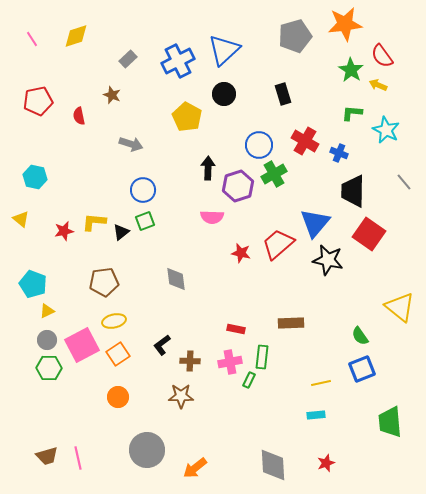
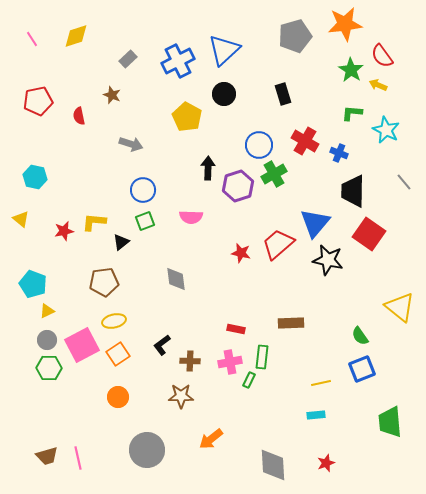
pink semicircle at (212, 217): moved 21 px left
black triangle at (121, 232): moved 10 px down
orange arrow at (195, 468): moved 16 px right, 29 px up
